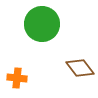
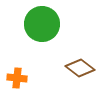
brown diamond: rotated 16 degrees counterclockwise
